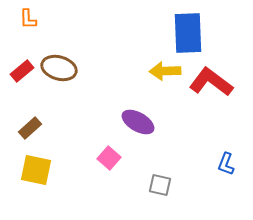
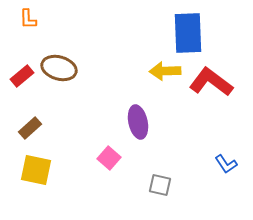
red rectangle: moved 5 px down
purple ellipse: rotated 48 degrees clockwise
blue L-shape: rotated 55 degrees counterclockwise
